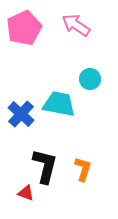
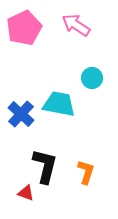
cyan circle: moved 2 px right, 1 px up
orange L-shape: moved 3 px right, 3 px down
